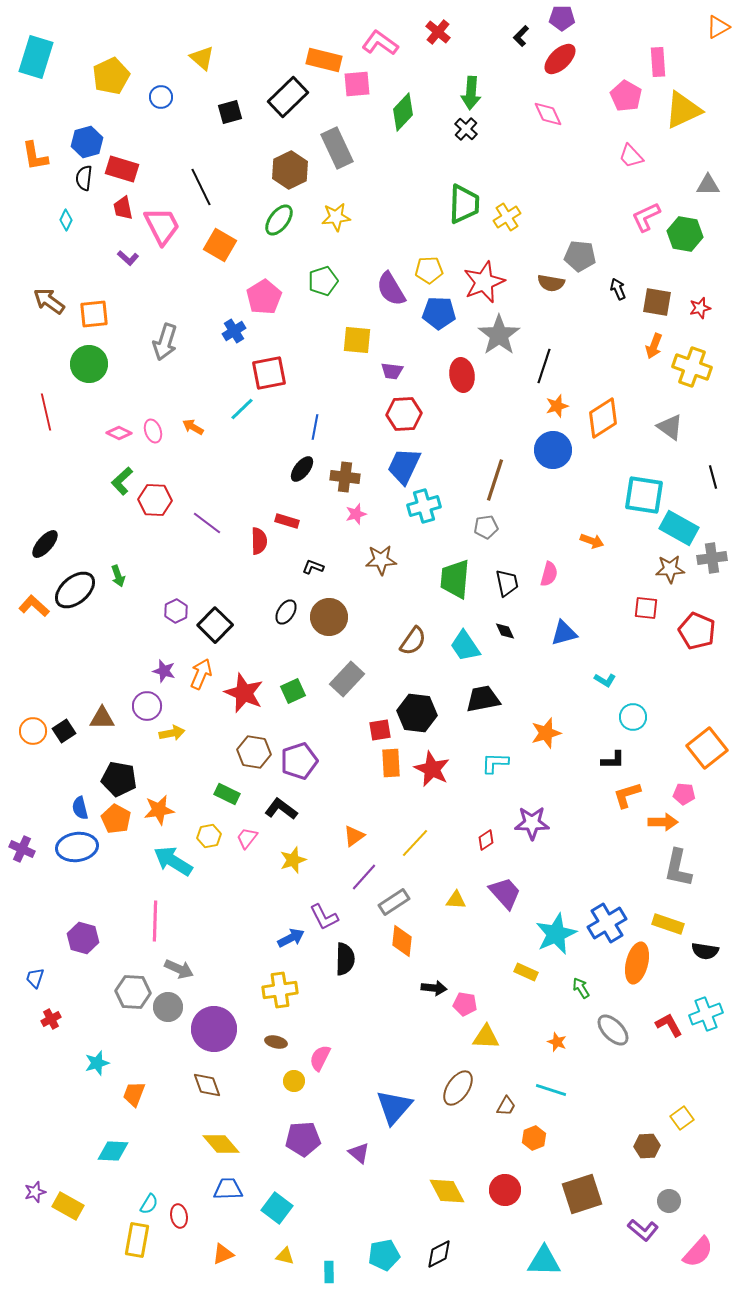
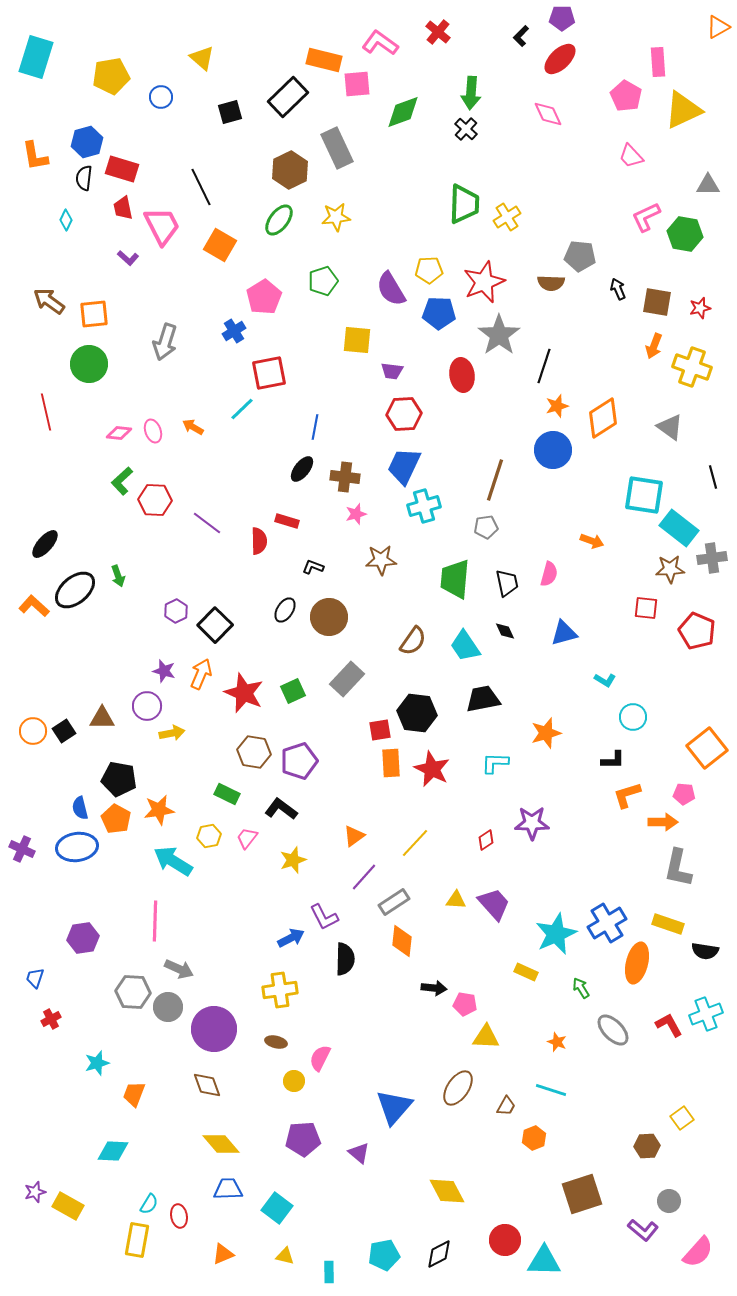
yellow pentagon at (111, 76): rotated 15 degrees clockwise
green diamond at (403, 112): rotated 27 degrees clockwise
brown semicircle at (551, 283): rotated 8 degrees counterclockwise
pink diamond at (119, 433): rotated 20 degrees counterclockwise
cyan rectangle at (679, 528): rotated 9 degrees clockwise
black ellipse at (286, 612): moved 1 px left, 2 px up
purple trapezoid at (505, 893): moved 11 px left, 11 px down
purple hexagon at (83, 938): rotated 24 degrees counterclockwise
red circle at (505, 1190): moved 50 px down
